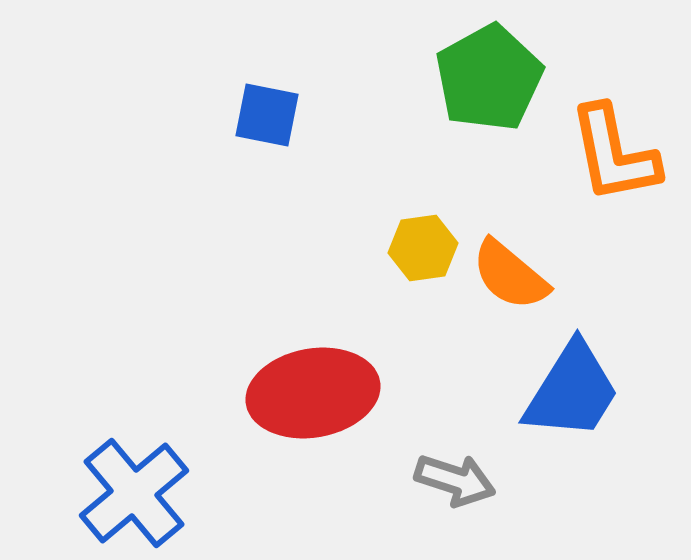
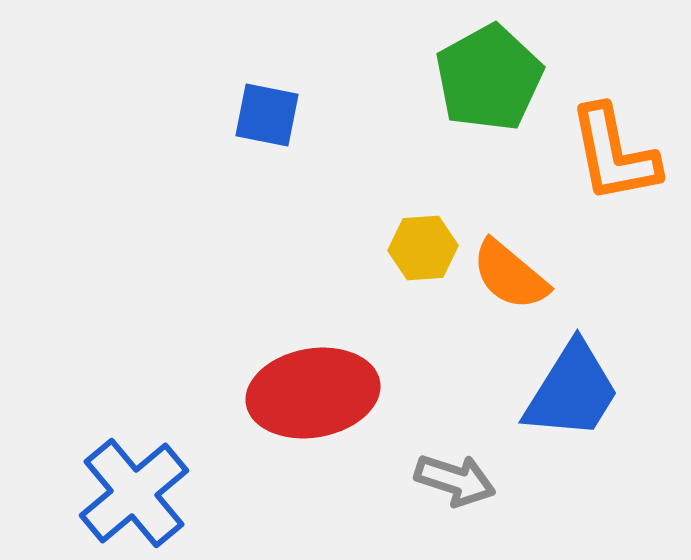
yellow hexagon: rotated 4 degrees clockwise
